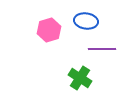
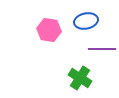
blue ellipse: rotated 20 degrees counterclockwise
pink hexagon: rotated 25 degrees clockwise
